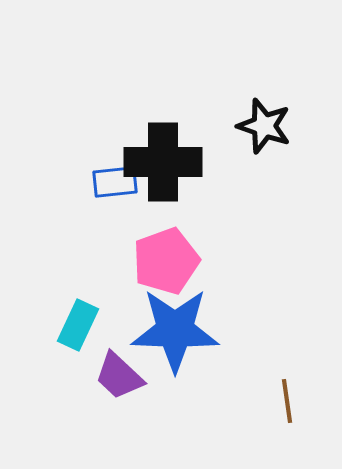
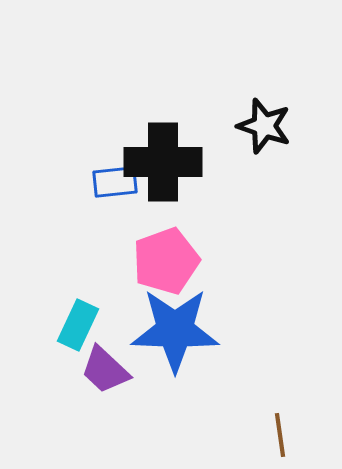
purple trapezoid: moved 14 px left, 6 px up
brown line: moved 7 px left, 34 px down
